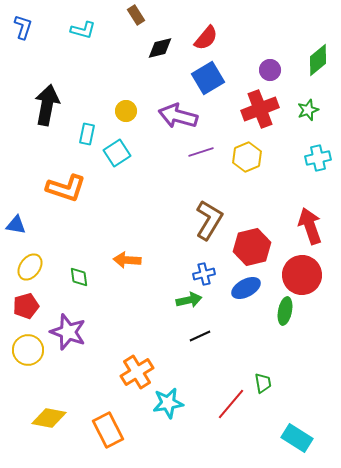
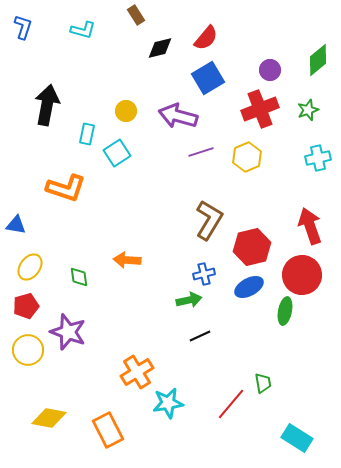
blue ellipse at (246, 288): moved 3 px right, 1 px up
